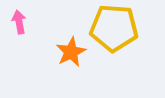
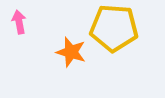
orange star: rotated 28 degrees counterclockwise
